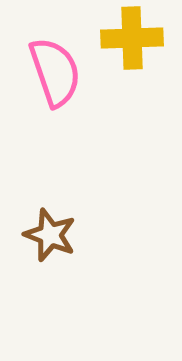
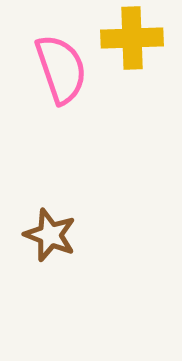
pink semicircle: moved 6 px right, 3 px up
